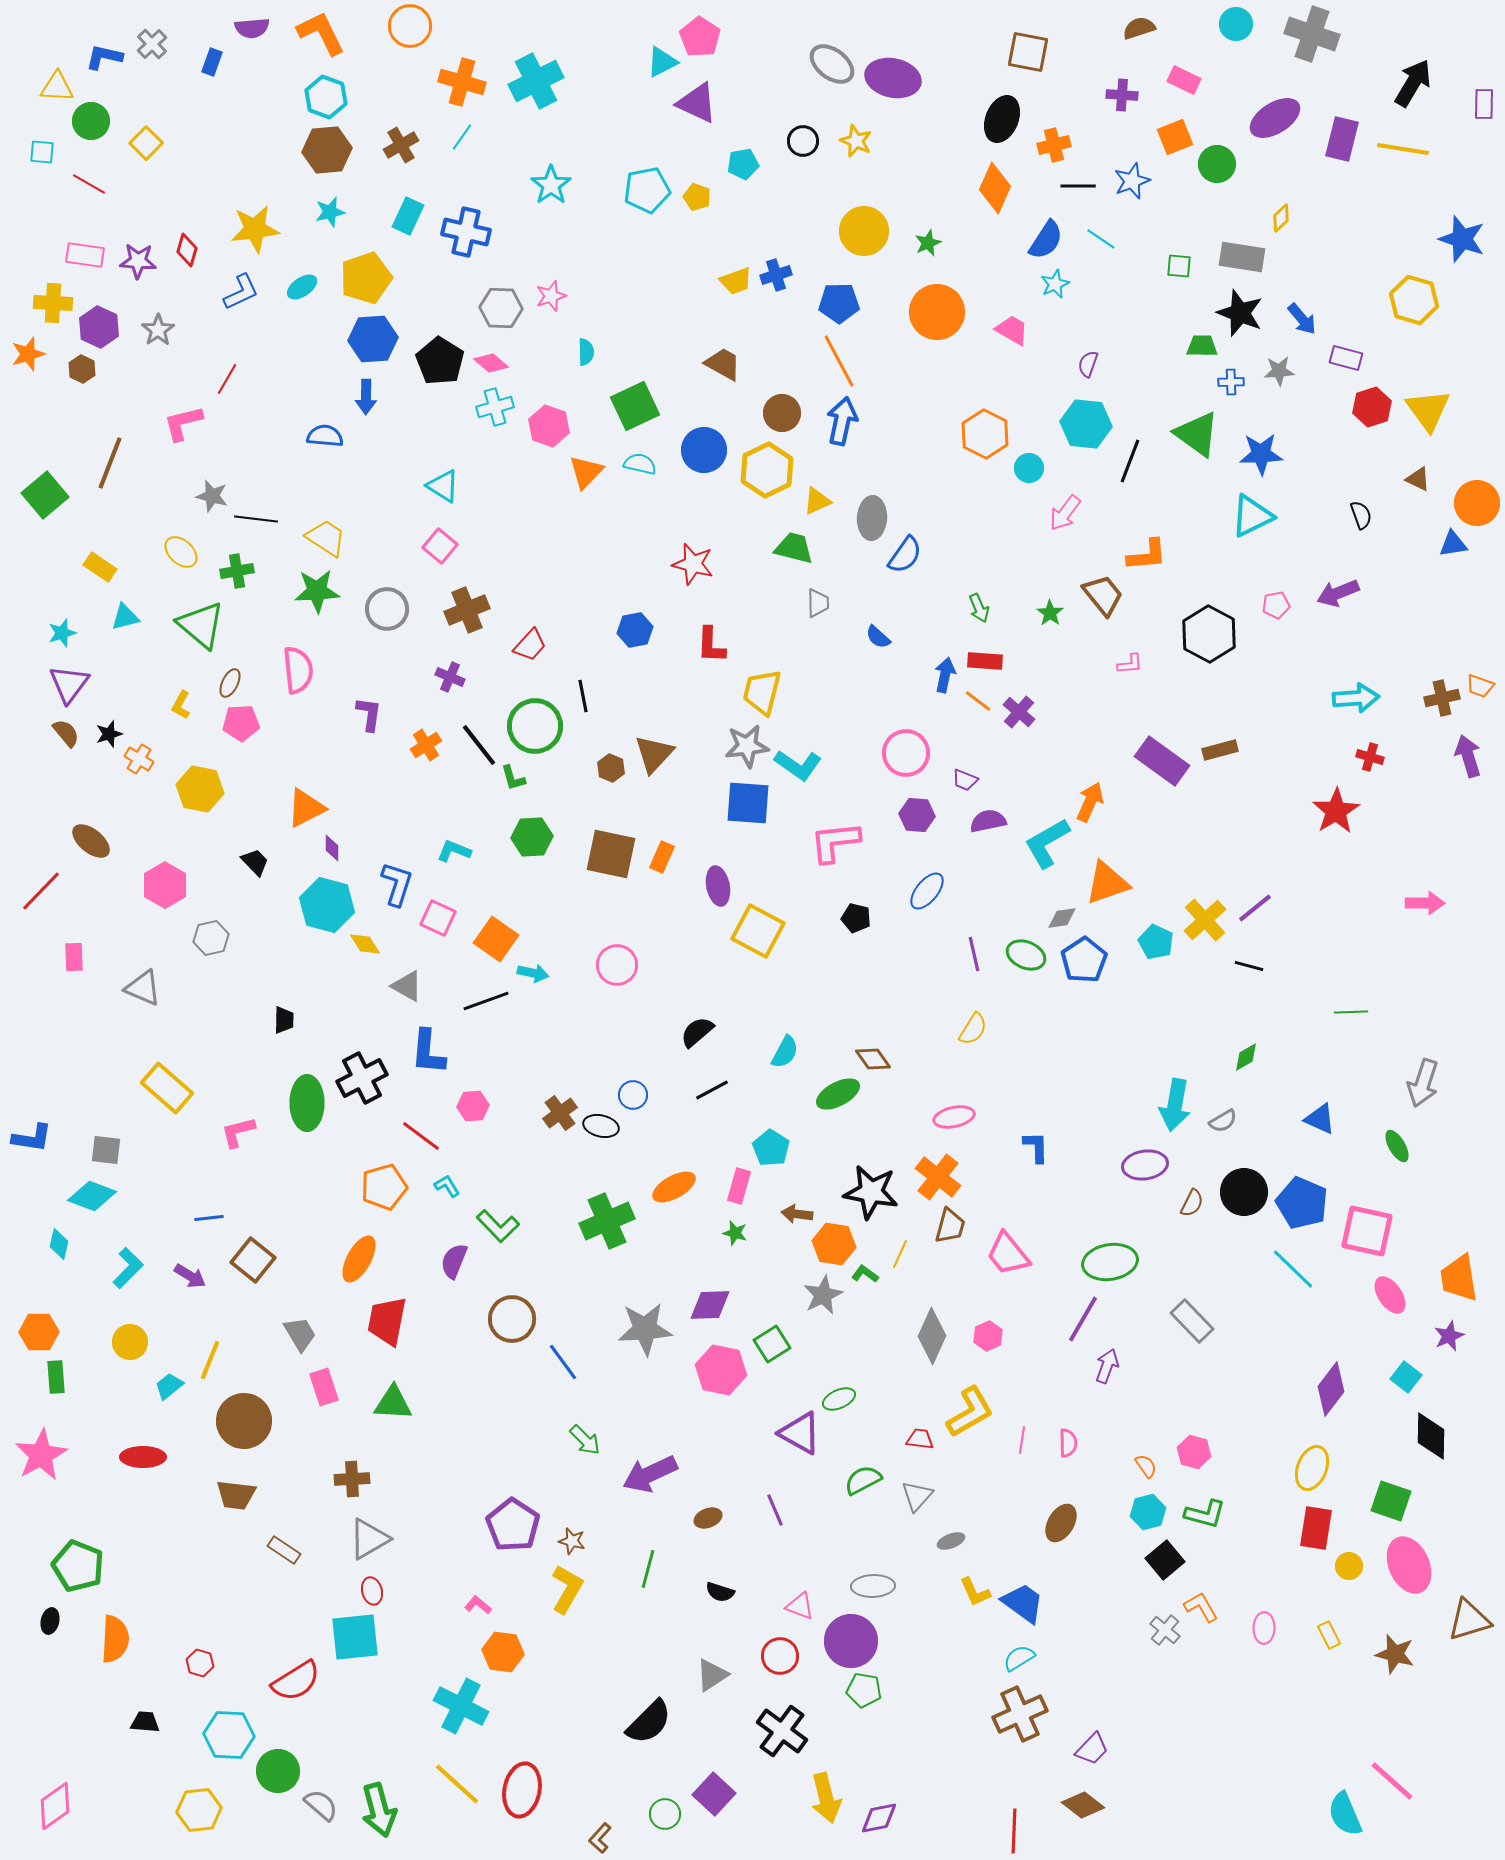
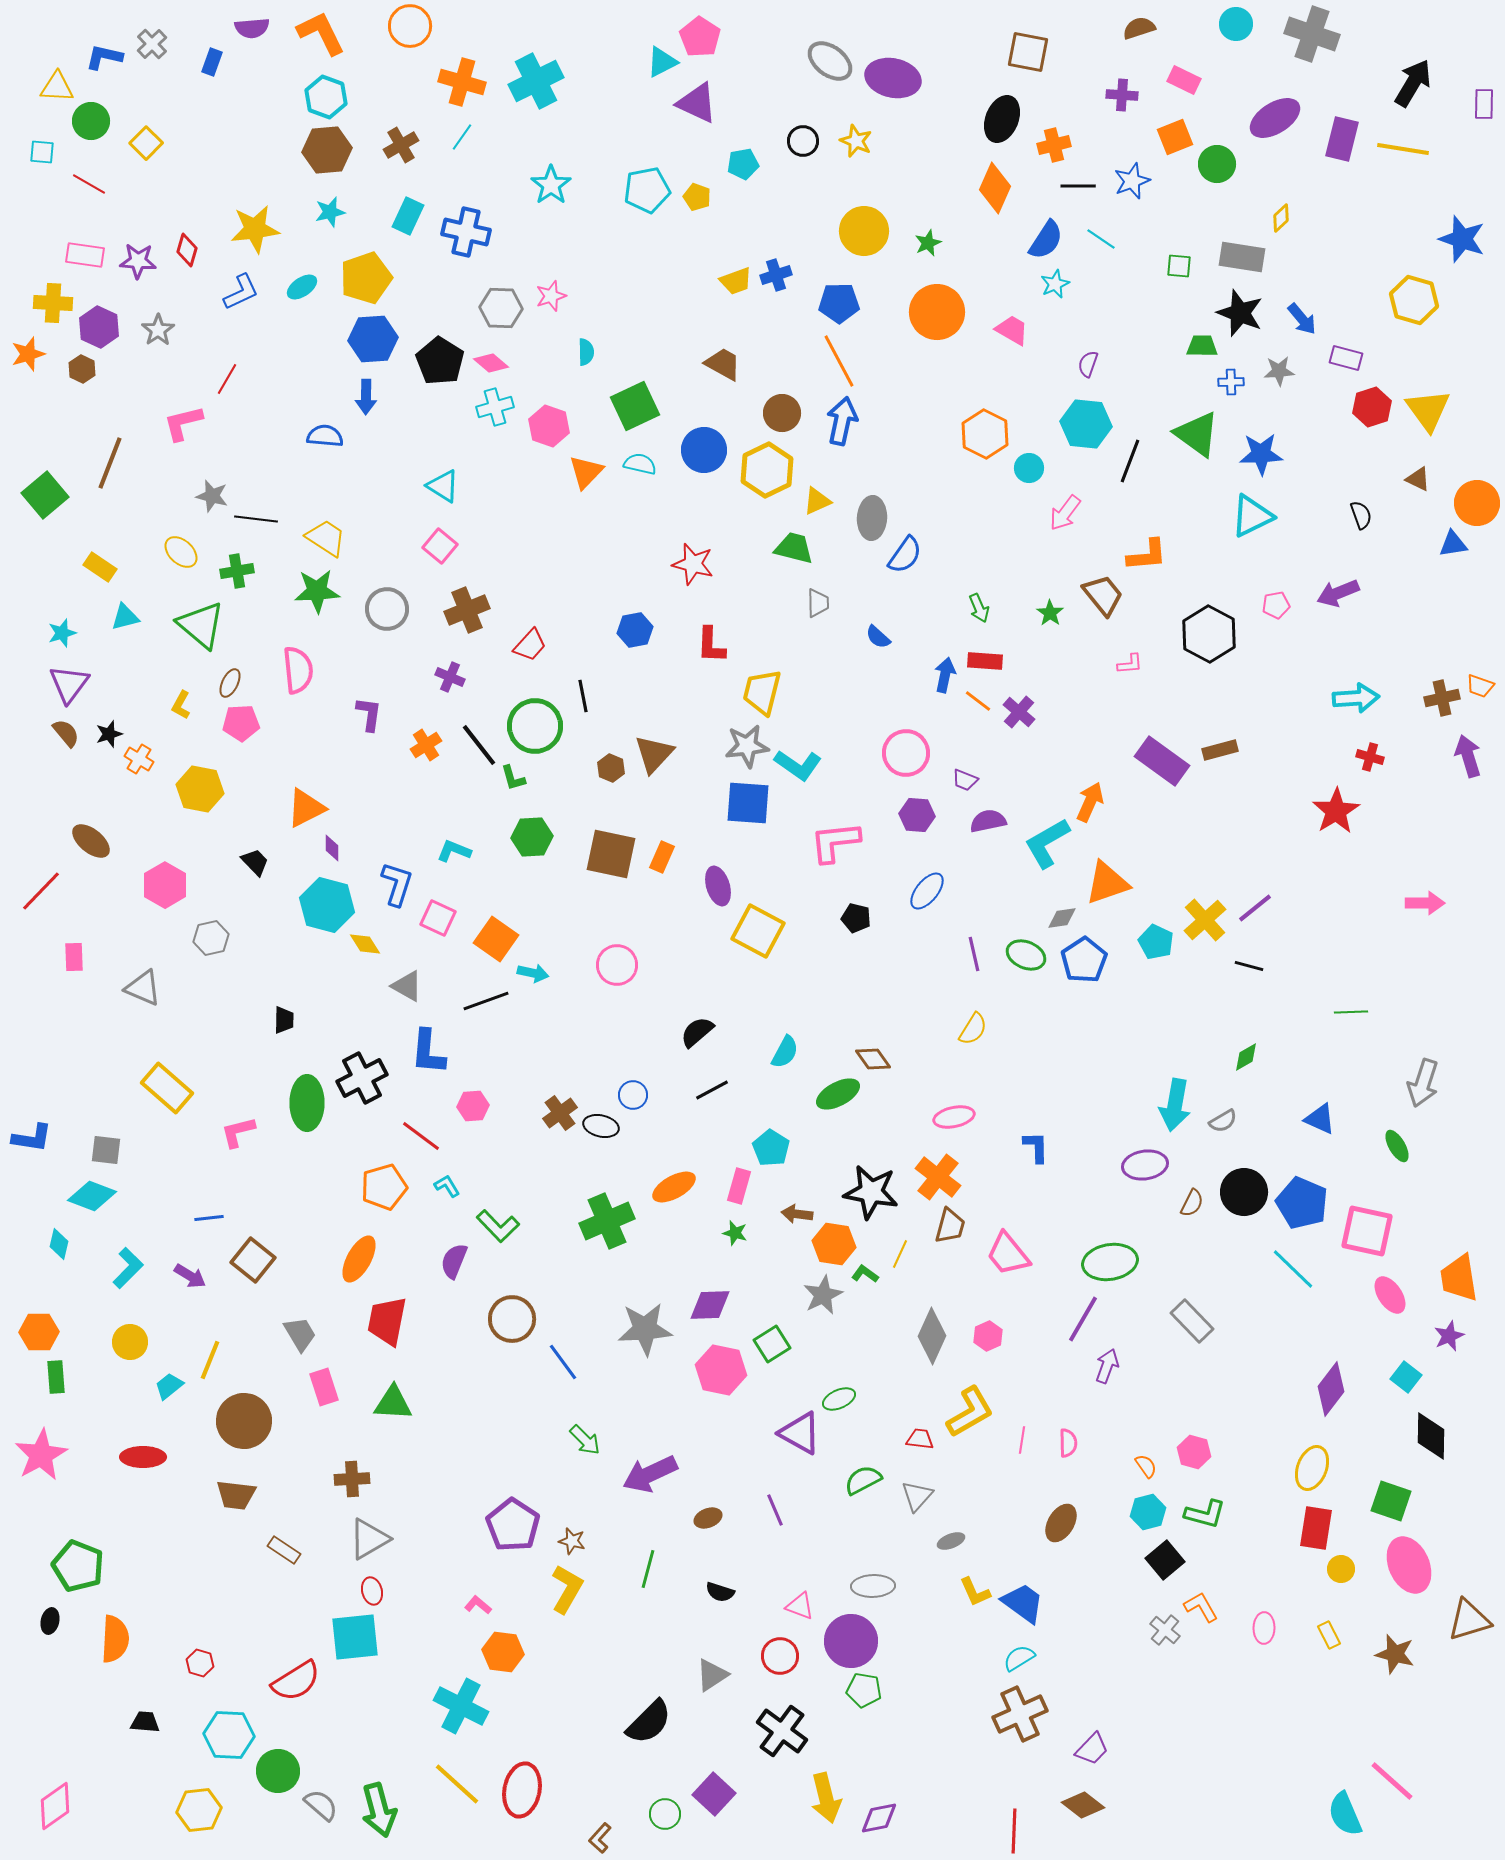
gray ellipse at (832, 64): moved 2 px left, 3 px up
purple ellipse at (718, 886): rotated 6 degrees counterclockwise
yellow circle at (1349, 1566): moved 8 px left, 3 px down
